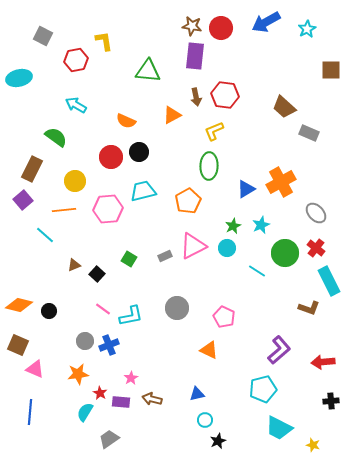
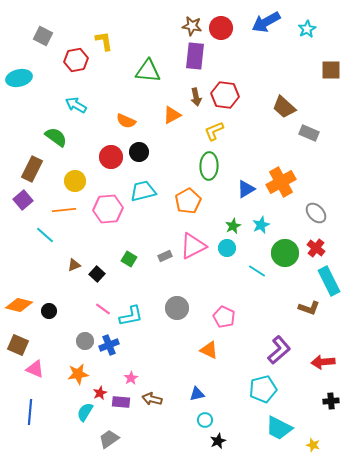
red star at (100, 393): rotated 16 degrees clockwise
